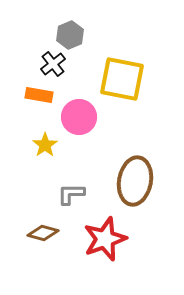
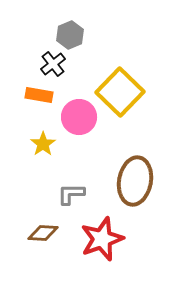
yellow square: moved 2 px left, 13 px down; rotated 33 degrees clockwise
yellow star: moved 2 px left, 1 px up
brown diamond: rotated 12 degrees counterclockwise
red star: moved 3 px left
